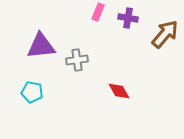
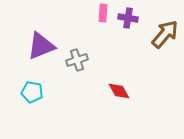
pink rectangle: moved 5 px right, 1 px down; rotated 18 degrees counterclockwise
purple triangle: rotated 16 degrees counterclockwise
gray cross: rotated 10 degrees counterclockwise
